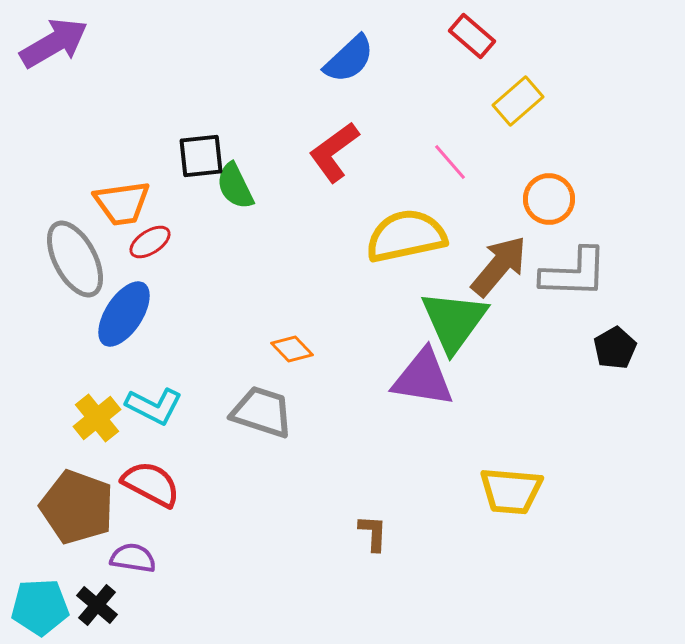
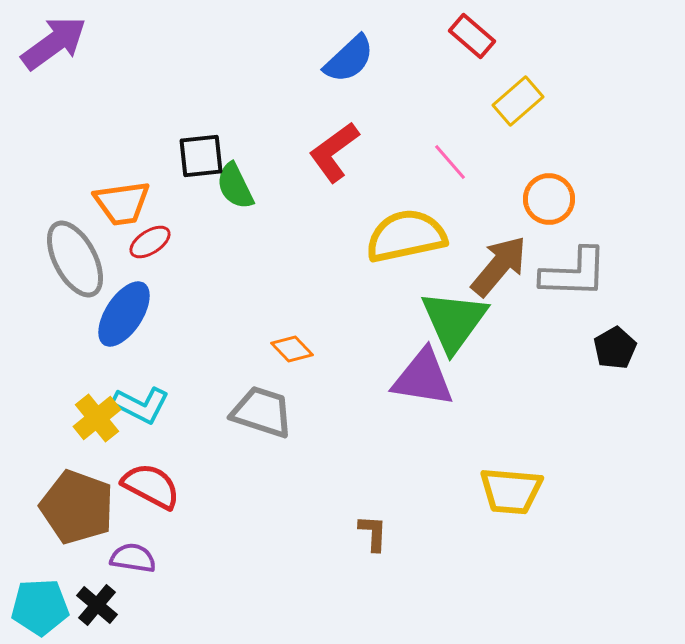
purple arrow: rotated 6 degrees counterclockwise
cyan L-shape: moved 13 px left, 1 px up
red semicircle: moved 2 px down
